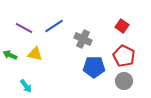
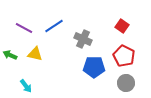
gray circle: moved 2 px right, 2 px down
